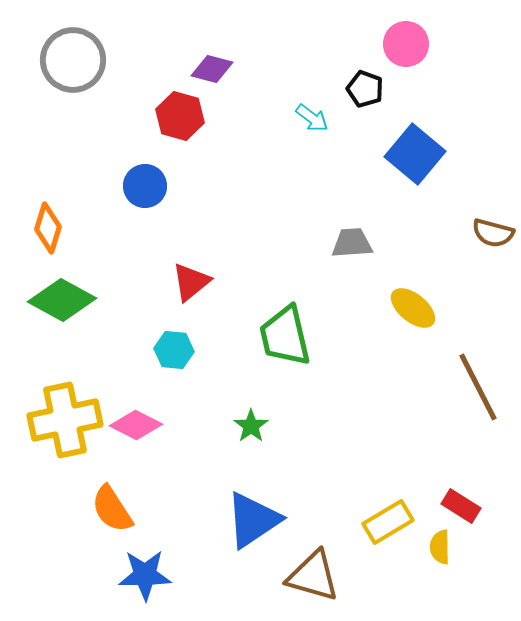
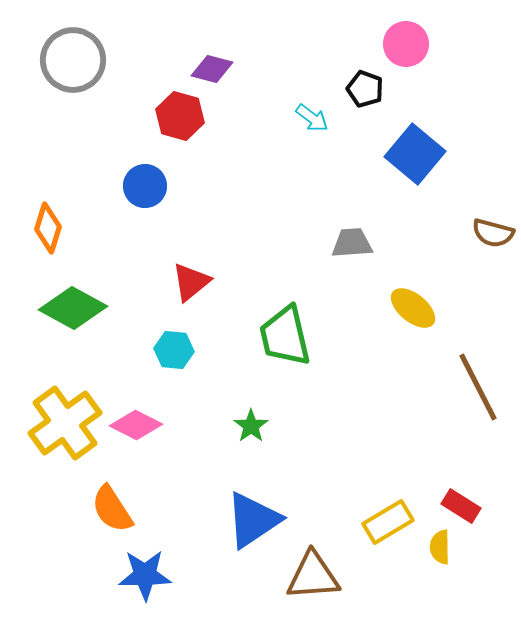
green diamond: moved 11 px right, 8 px down
yellow cross: moved 3 px down; rotated 24 degrees counterclockwise
brown triangle: rotated 20 degrees counterclockwise
